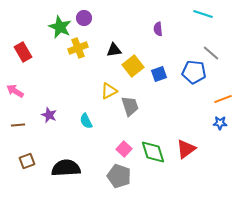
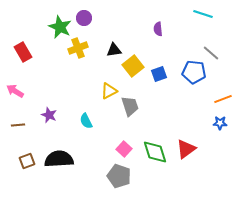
green diamond: moved 2 px right
black semicircle: moved 7 px left, 9 px up
